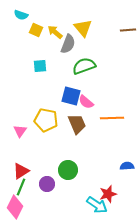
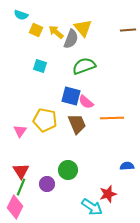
yellow arrow: moved 1 px right
gray semicircle: moved 3 px right, 5 px up
cyan square: rotated 24 degrees clockwise
yellow pentagon: moved 1 px left
red triangle: rotated 30 degrees counterclockwise
cyan arrow: moved 5 px left, 2 px down
